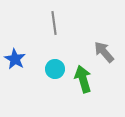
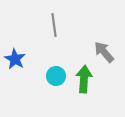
gray line: moved 2 px down
cyan circle: moved 1 px right, 7 px down
green arrow: moved 1 px right; rotated 20 degrees clockwise
